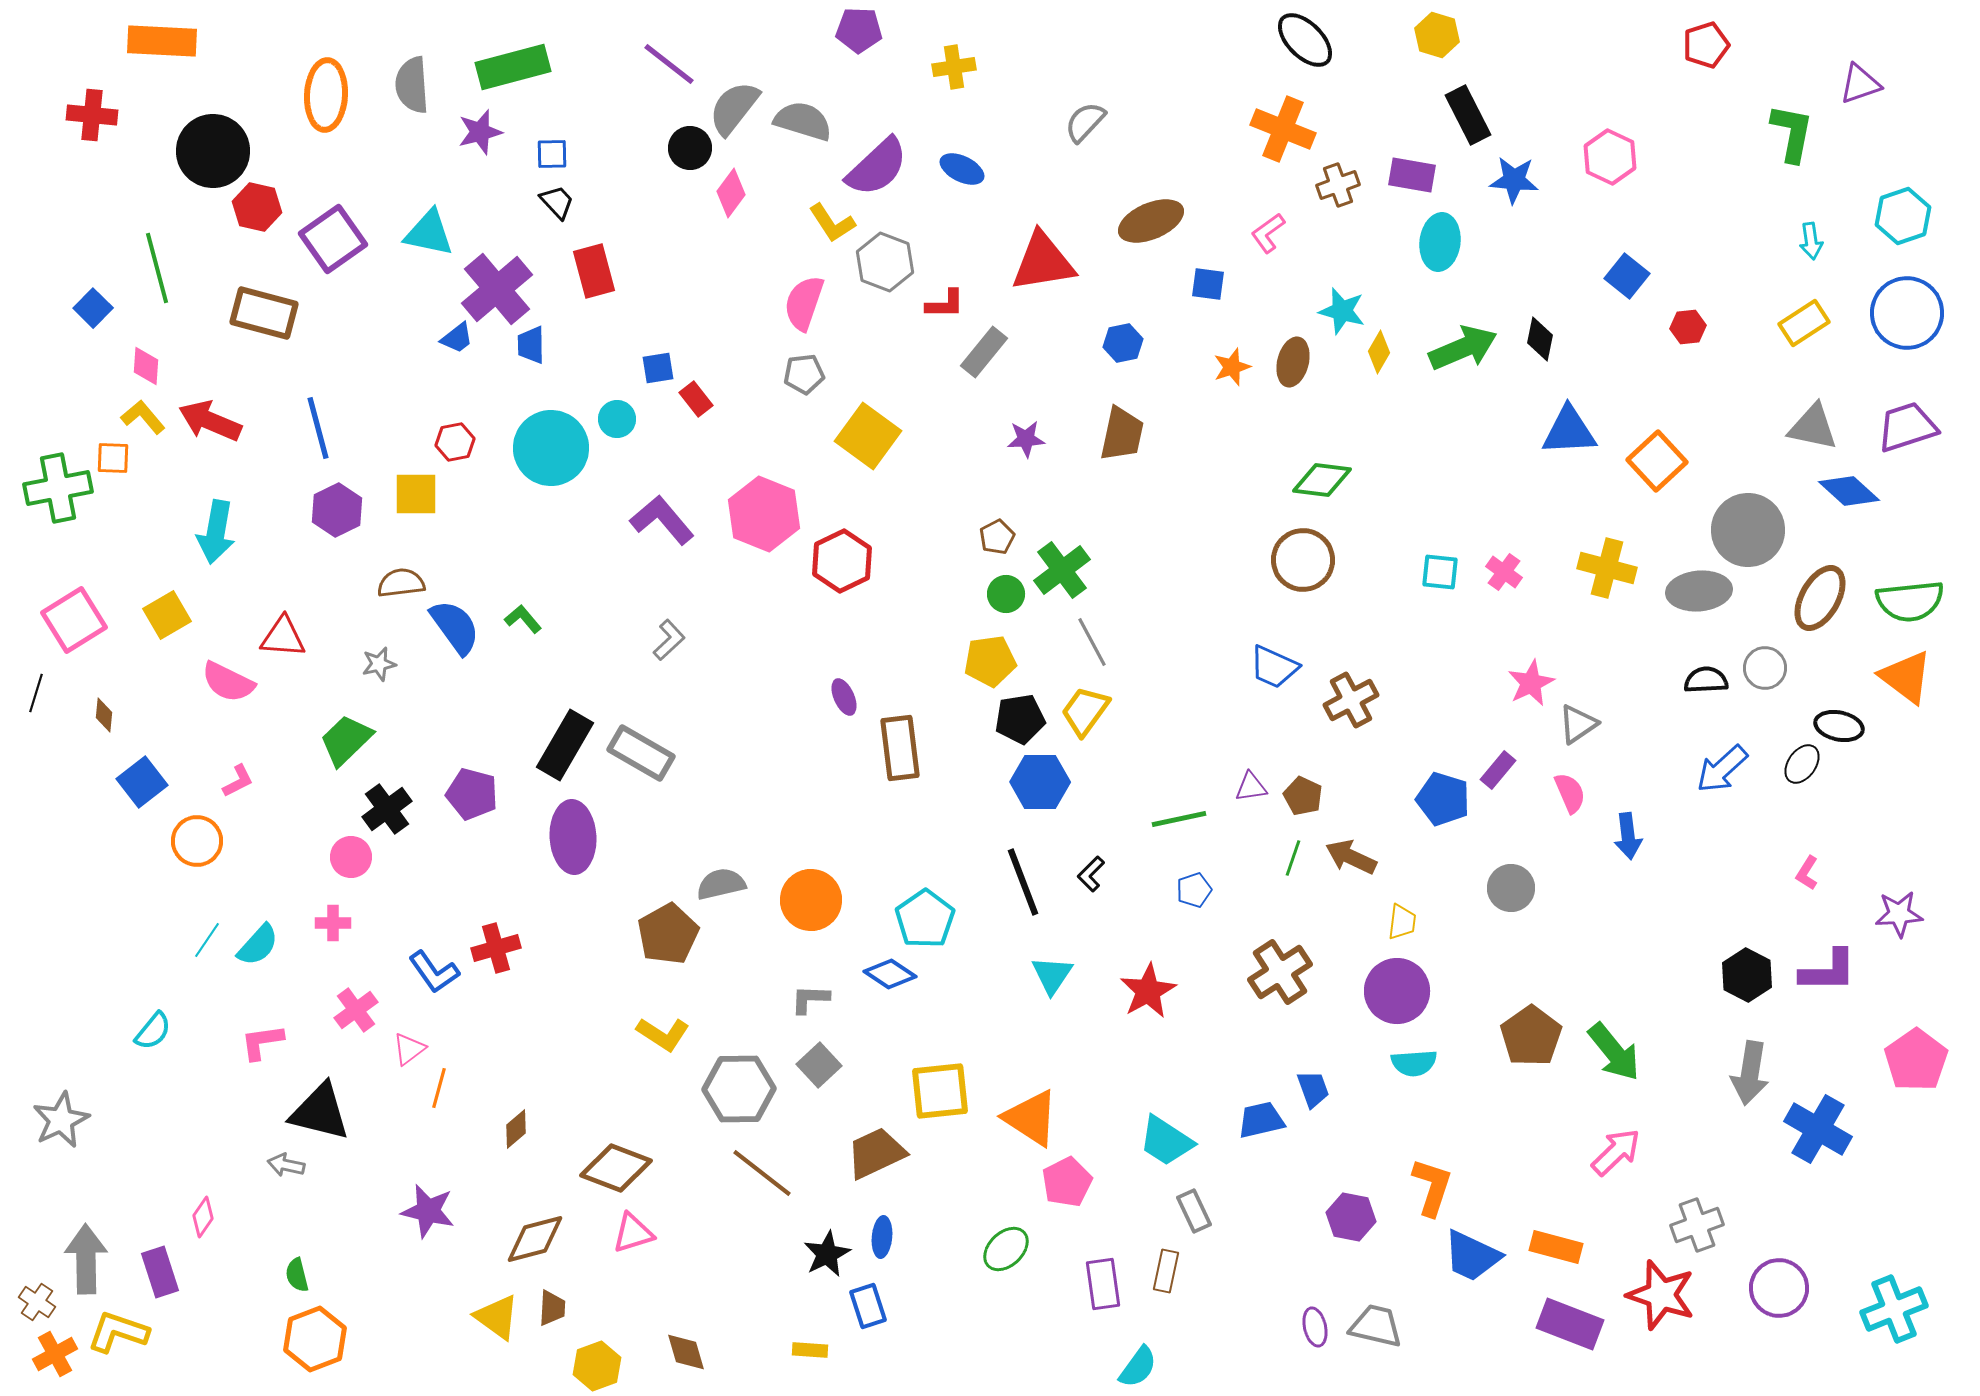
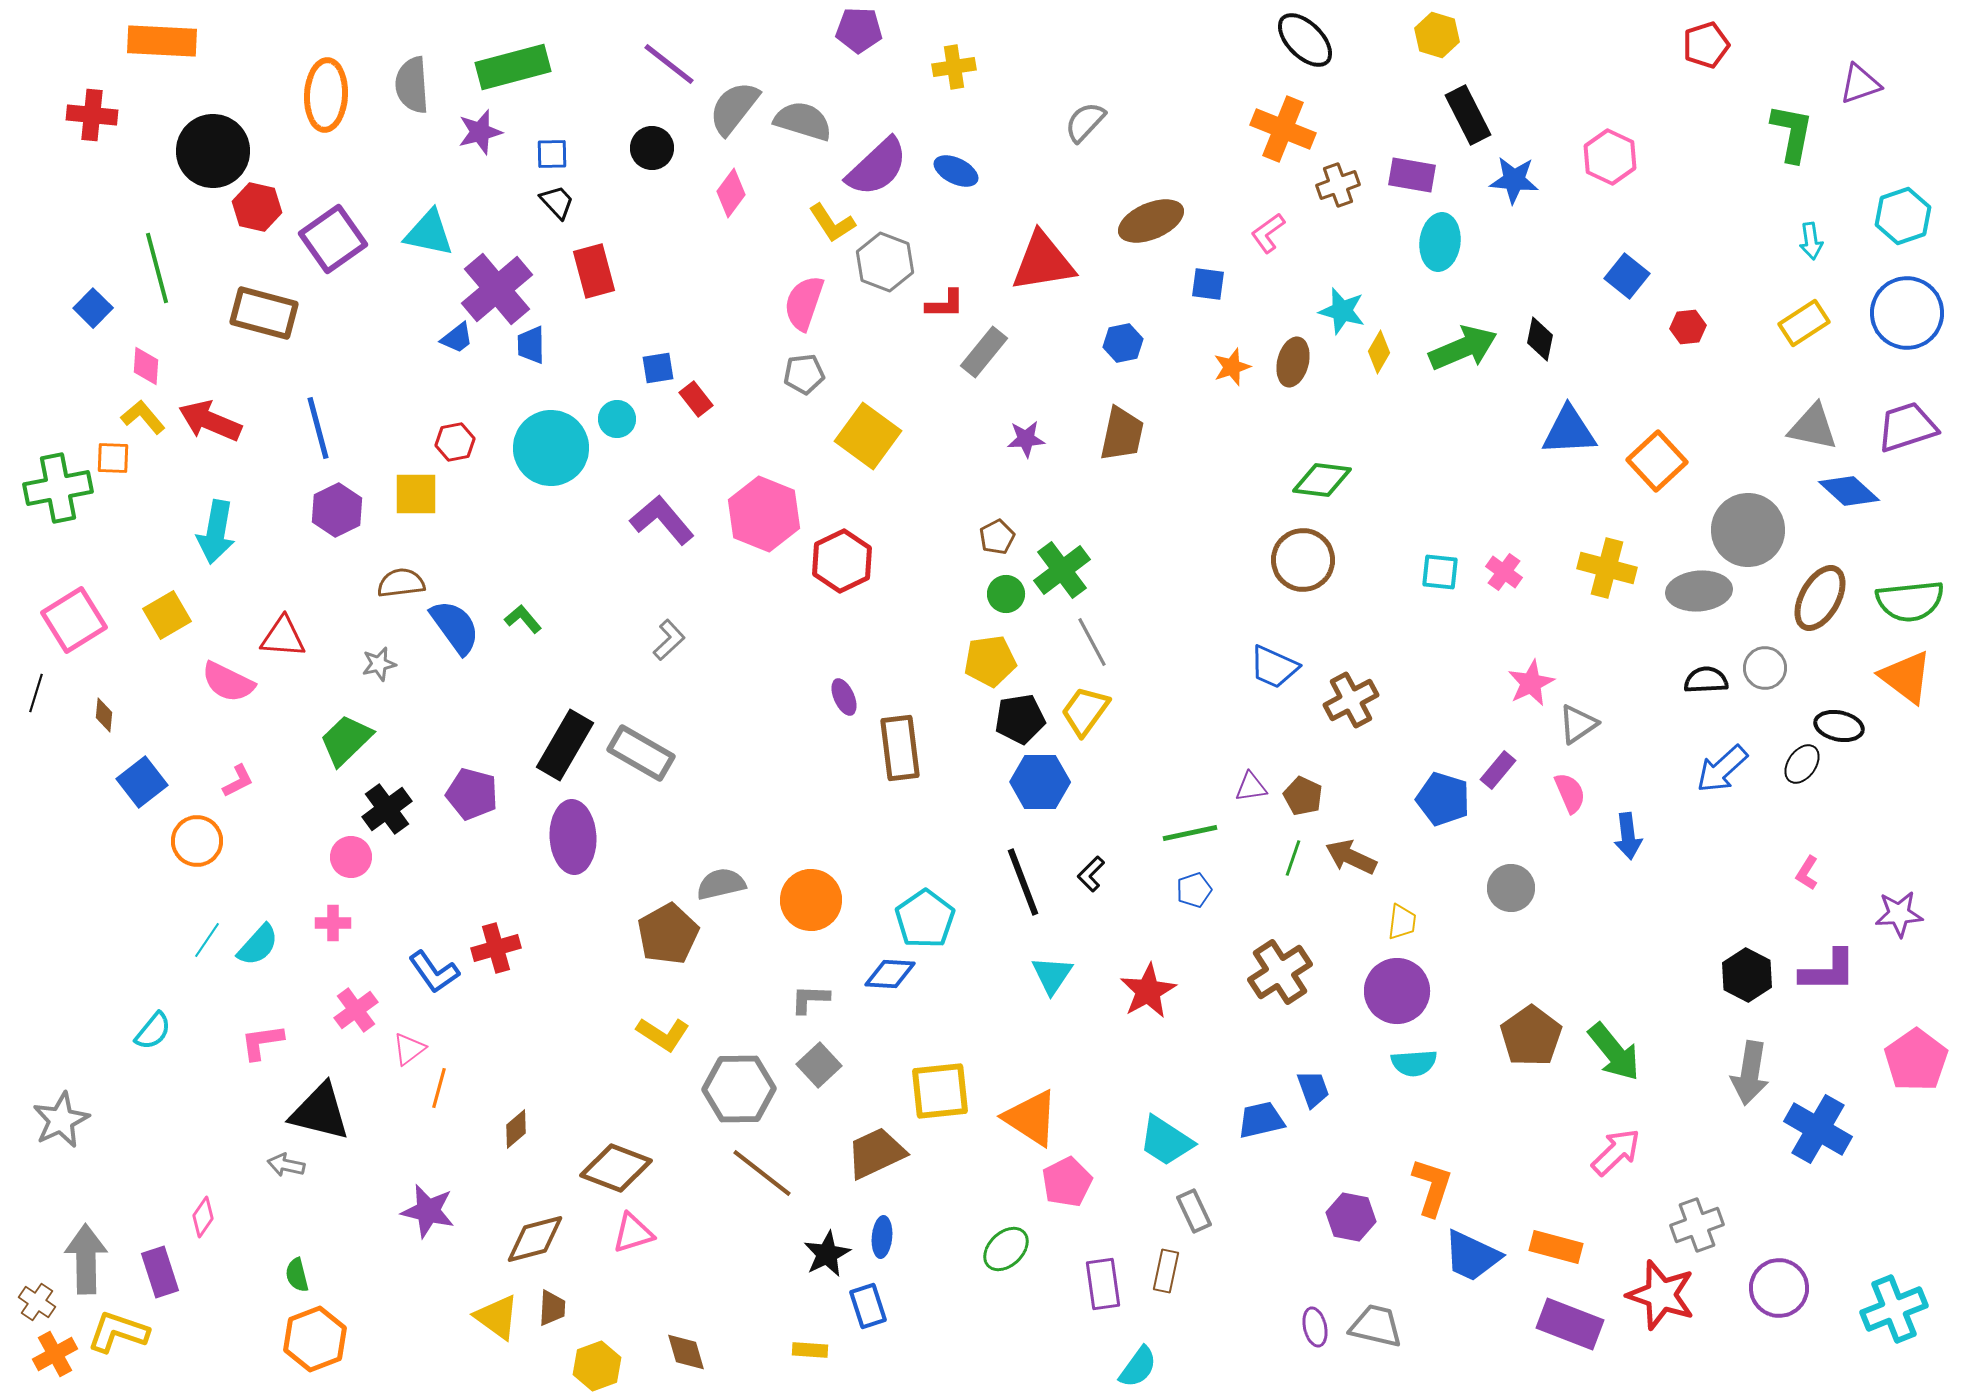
black circle at (690, 148): moved 38 px left
blue ellipse at (962, 169): moved 6 px left, 2 px down
green line at (1179, 819): moved 11 px right, 14 px down
blue diamond at (890, 974): rotated 30 degrees counterclockwise
